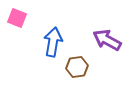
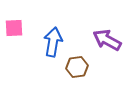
pink square: moved 3 px left, 10 px down; rotated 24 degrees counterclockwise
